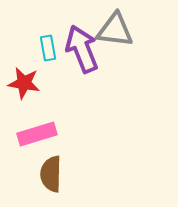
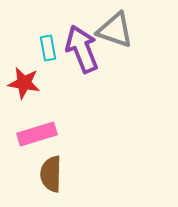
gray triangle: rotated 12 degrees clockwise
